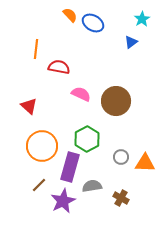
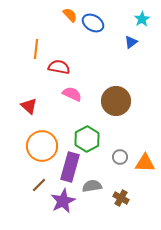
pink semicircle: moved 9 px left
gray circle: moved 1 px left
